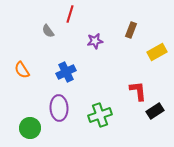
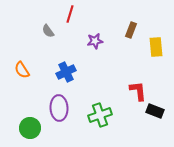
yellow rectangle: moved 1 px left, 5 px up; rotated 66 degrees counterclockwise
black rectangle: rotated 54 degrees clockwise
